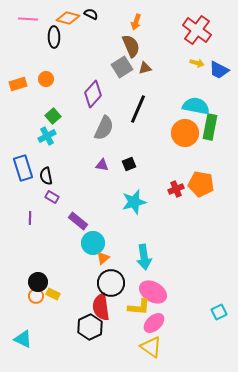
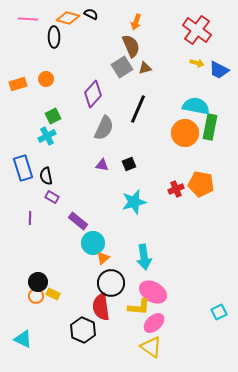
green square at (53, 116): rotated 14 degrees clockwise
black hexagon at (90, 327): moved 7 px left, 3 px down; rotated 10 degrees counterclockwise
